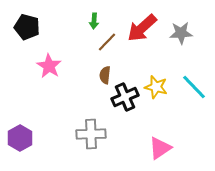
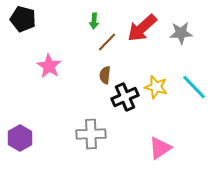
black pentagon: moved 4 px left, 8 px up
